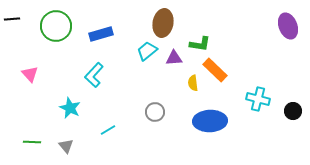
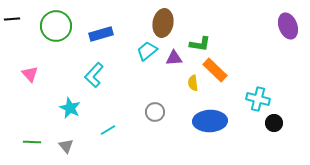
black circle: moved 19 px left, 12 px down
